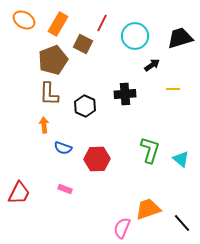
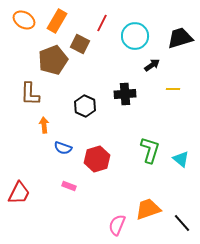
orange rectangle: moved 1 px left, 3 px up
brown square: moved 3 px left
brown L-shape: moved 19 px left
red hexagon: rotated 15 degrees counterclockwise
pink rectangle: moved 4 px right, 3 px up
pink semicircle: moved 5 px left, 3 px up
